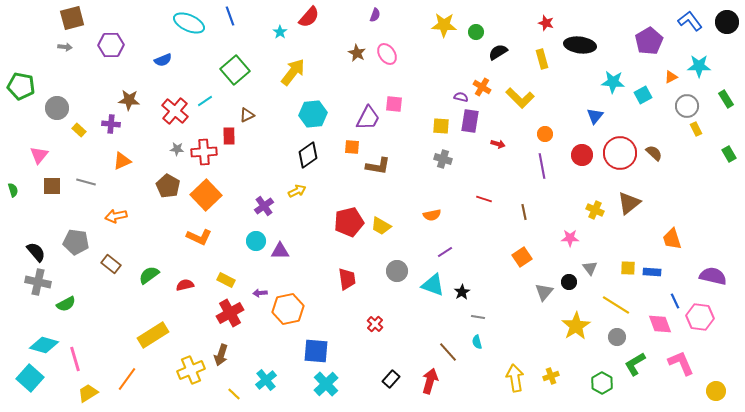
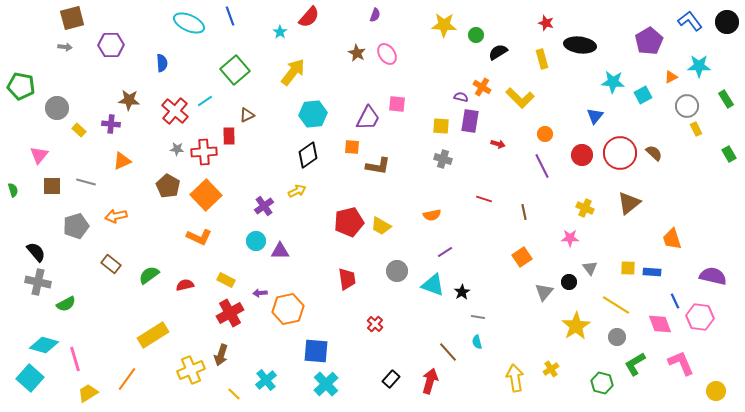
green circle at (476, 32): moved 3 px down
blue semicircle at (163, 60): moved 1 px left, 3 px down; rotated 72 degrees counterclockwise
pink square at (394, 104): moved 3 px right
purple line at (542, 166): rotated 15 degrees counterclockwise
yellow cross at (595, 210): moved 10 px left, 2 px up
gray pentagon at (76, 242): moved 16 px up; rotated 25 degrees counterclockwise
yellow cross at (551, 376): moved 7 px up; rotated 14 degrees counterclockwise
green hexagon at (602, 383): rotated 15 degrees counterclockwise
